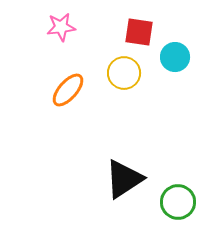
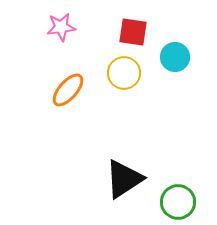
red square: moved 6 px left
